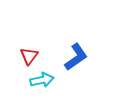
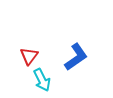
cyan arrow: rotated 75 degrees clockwise
